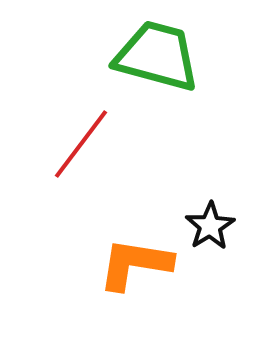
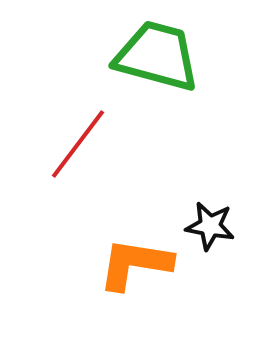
red line: moved 3 px left
black star: rotated 30 degrees counterclockwise
